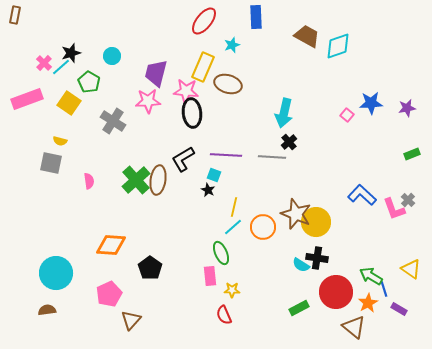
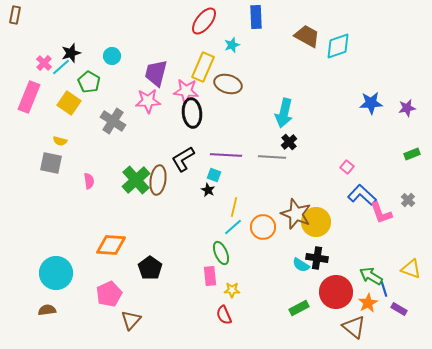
pink rectangle at (27, 99): moved 2 px right, 2 px up; rotated 48 degrees counterclockwise
pink square at (347, 115): moved 52 px down
pink L-shape at (394, 209): moved 13 px left, 4 px down
yellow triangle at (411, 269): rotated 15 degrees counterclockwise
